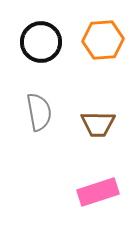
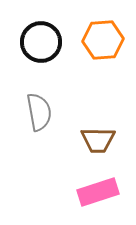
brown trapezoid: moved 16 px down
